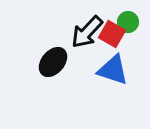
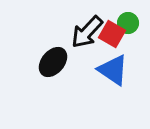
green circle: moved 1 px down
blue triangle: rotated 16 degrees clockwise
